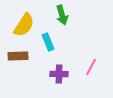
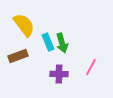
green arrow: moved 28 px down
yellow semicircle: rotated 70 degrees counterclockwise
brown rectangle: rotated 18 degrees counterclockwise
